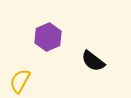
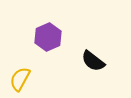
yellow semicircle: moved 2 px up
